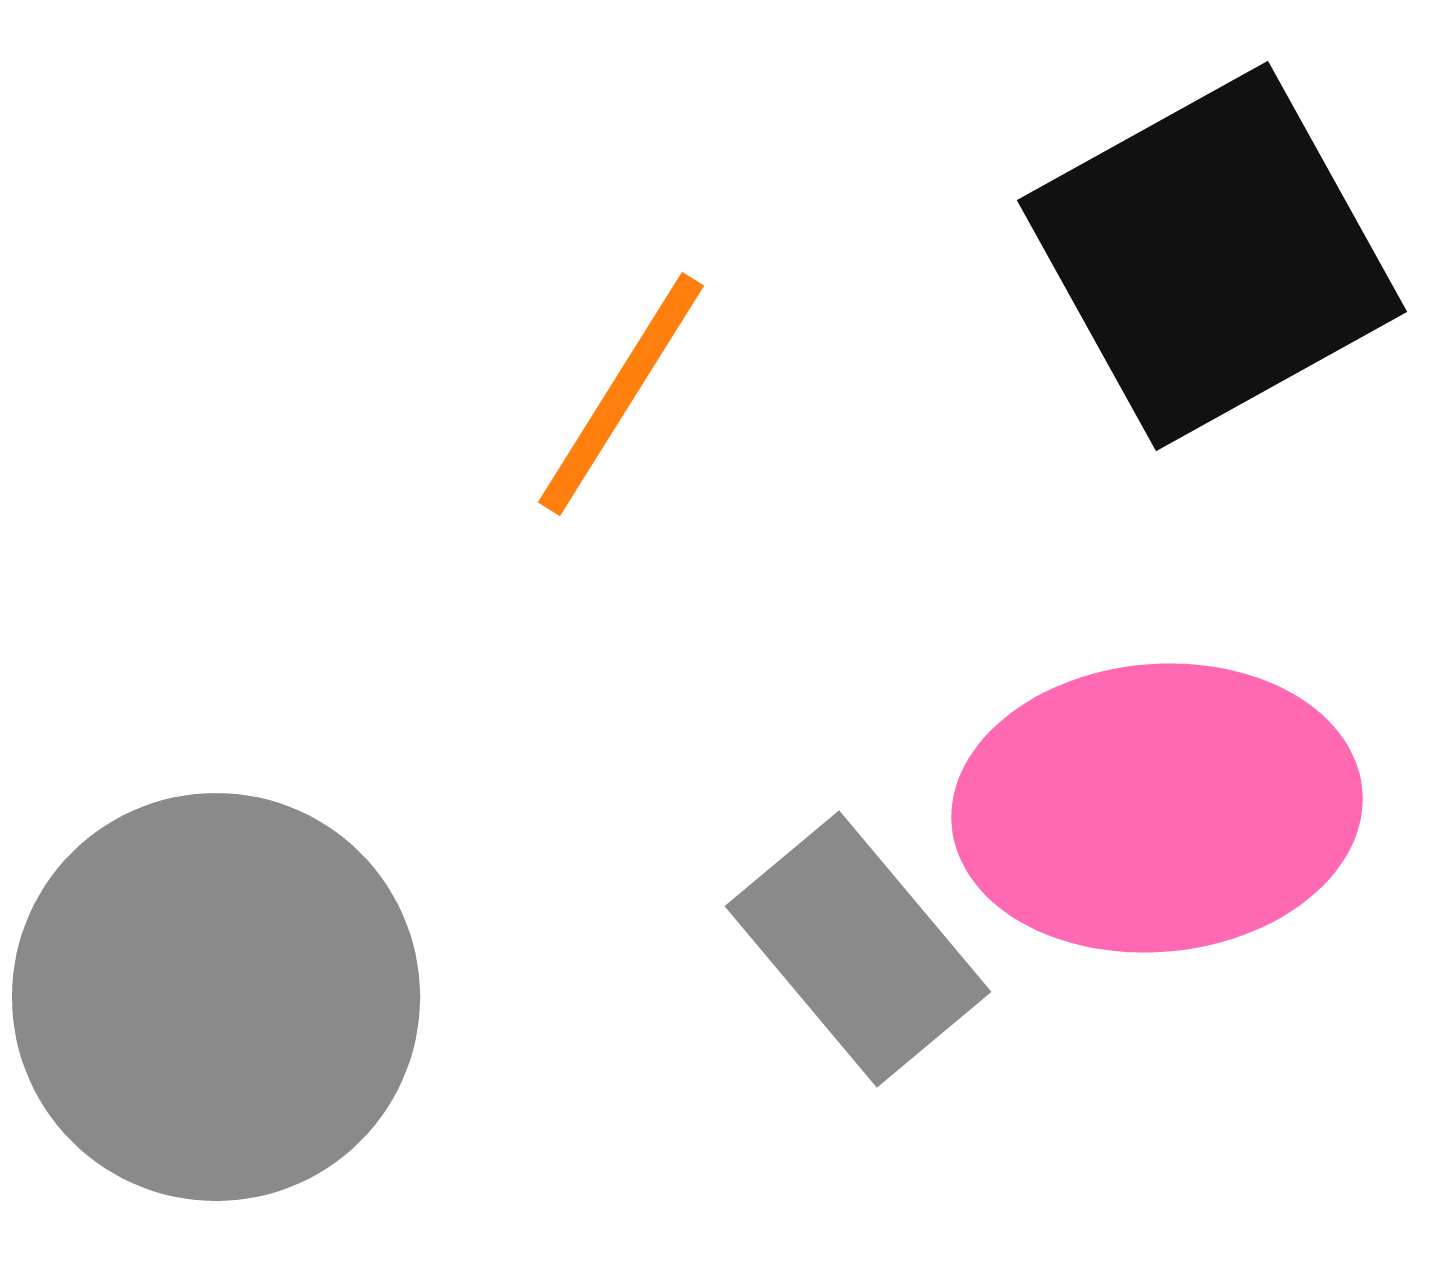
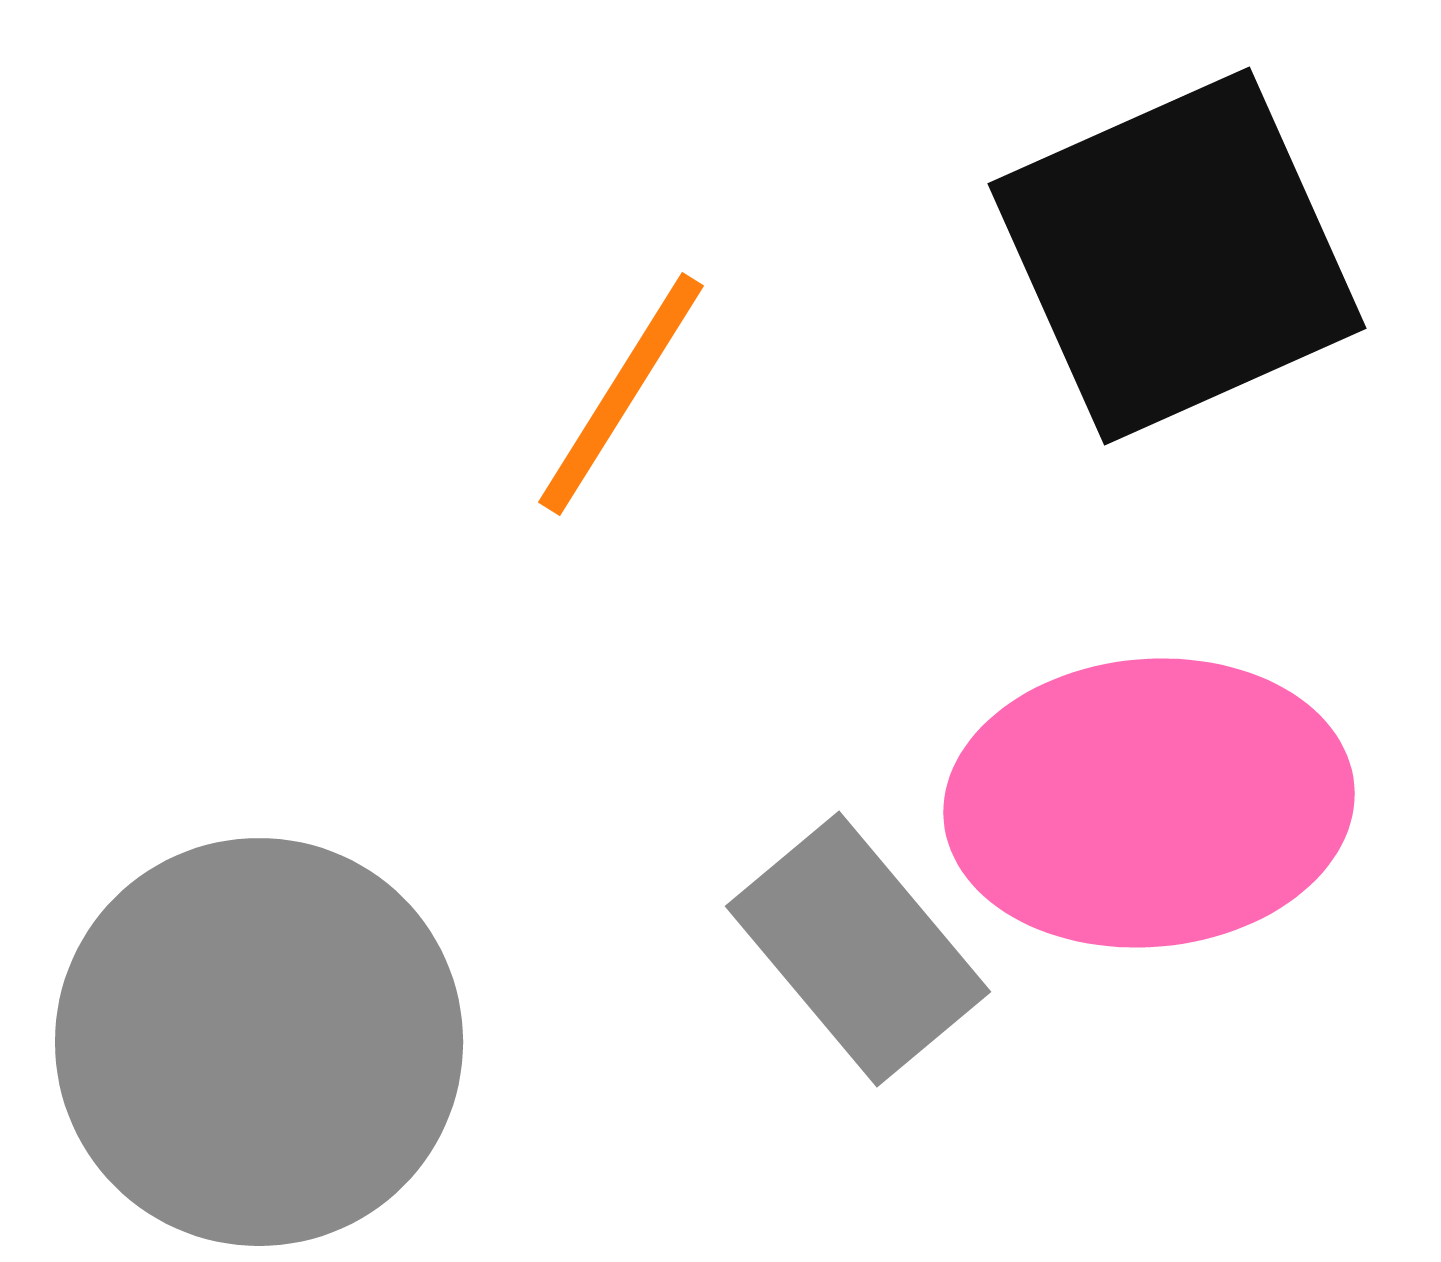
black square: moved 35 px left; rotated 5 degrees clockwise
pink ellipse: moved 8 px left, 5 px up
gray circle: moved 43 px right, 45 px down
